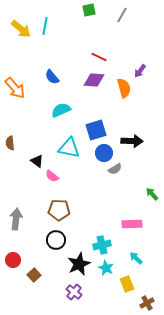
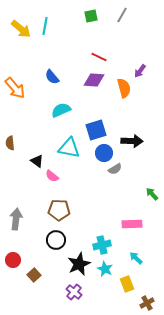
green square: moved 2 px right, 6 px down
cyan star: moved 1 px left, 1 px down
